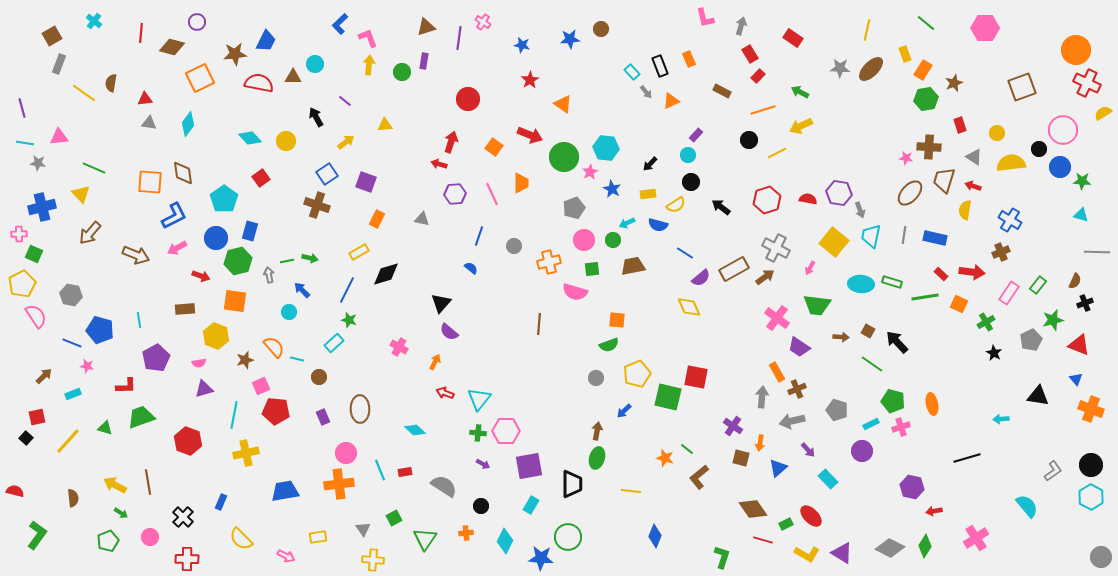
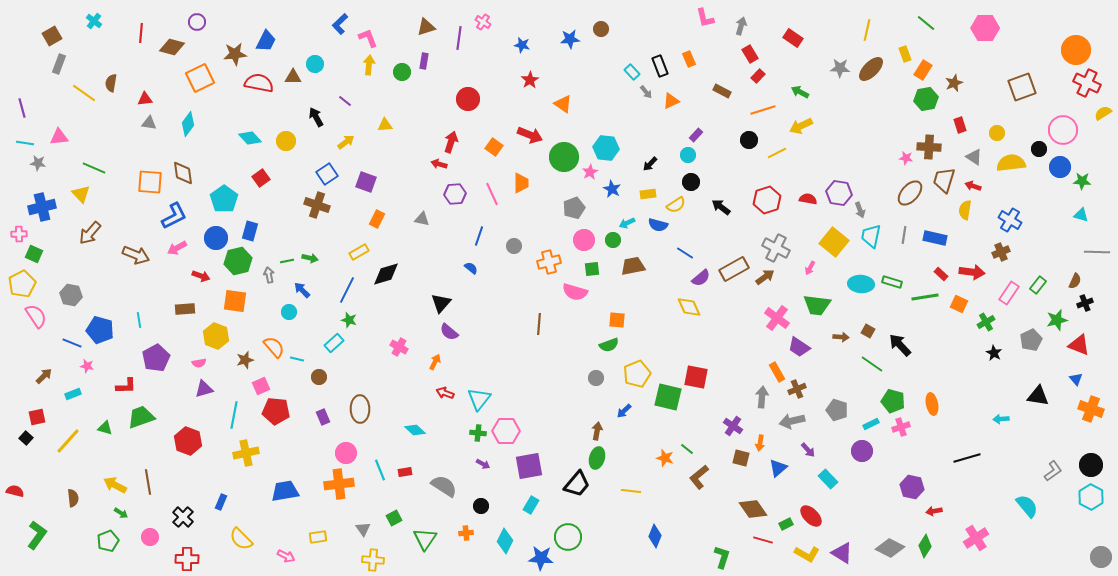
green star at (1053, 320): moved 4 px right
black arrow at (897, 342): moved 3 px right, 3 px down
black trapezoid at (572, 484): moved 5 px right; rotated 40 degrees clockwise
